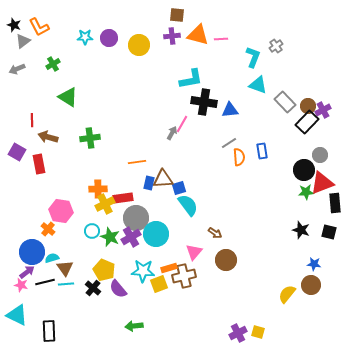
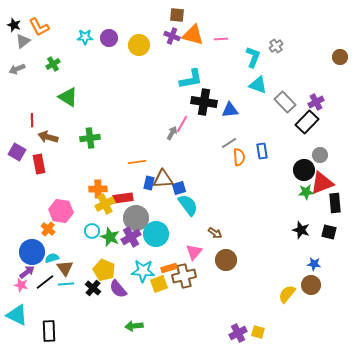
orange triangle at (198, 35): moved 5 px left
purple cross at (172, 36): rotated 28 degrees clockwise
brown circle at (308, 106): moved 32 px right, 49 px up
purple cross at (323, 110): moved 7 px left, 8 px up
black line at (45, 282): rotated 24 degrees counterclockwise
